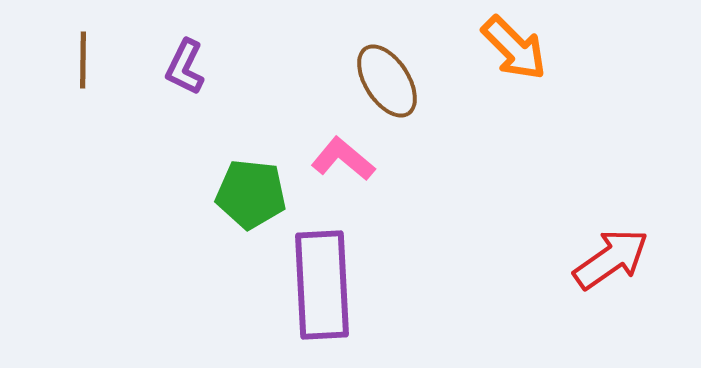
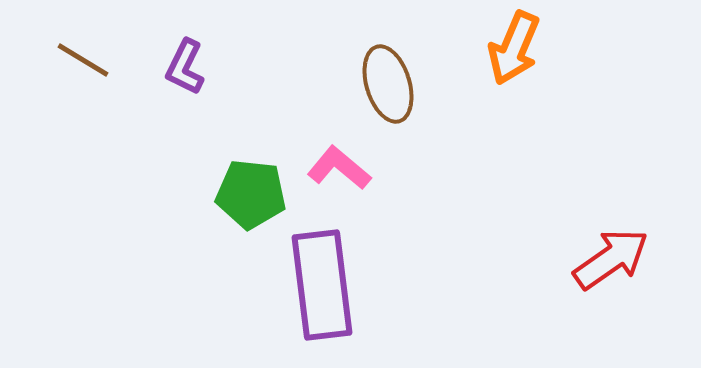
orange arrow: rotated 68 degrees clockwise
brown line: rotated 60 degrees counterclockwise
brown ellipse: moved 1 px right, 3 px down; rotated 16 degrees clockwise
pink L-shape: moved 4 px left, 9 px down
purple rectangle: rotated 4 degrees counterclockwise
